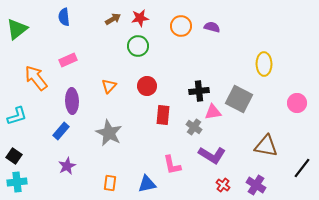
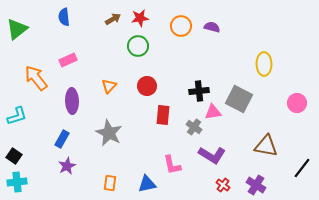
blue rectangle: moved 1 px right, 8 px down; rotated 12 degrees counterclockwise
